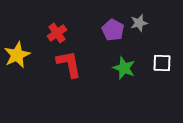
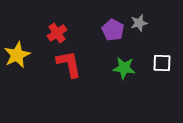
green star: rotated 15 degrees counterclockwise
